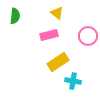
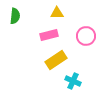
yellow triangle: rotated 40 degrees counterclockwise
pink circle: moved 2 px left
yellow rectangle: moved 2 px left, 2 px up
cyan cross: rotated 14 degrees clockwise
